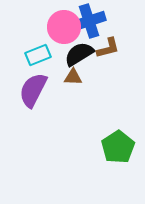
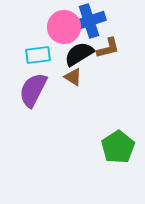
cyan rectangle: rotated 15 degrees clockwise
brown triangle: rotated 30 degrees clockwise
